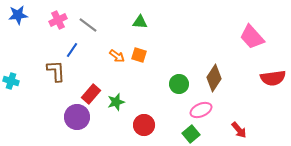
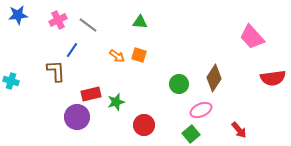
red rectangle: rotated 36 degrees clockwise
